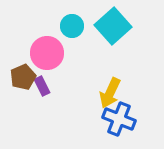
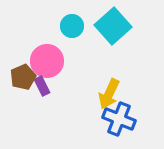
pink circle: moved 8 px down
yellow arrow: moved 1 px left, 1 px down
